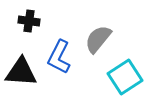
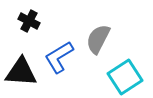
black cross: rotated 20 degrees clockwise
gray semicircle: rotated 12 degrees counterclockwise
blue L-shape: rotated 32 degrees clockwise
